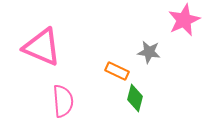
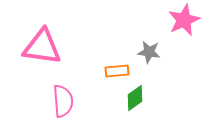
pink triangle: rotated 15 degrees counterclockwise
orange rectangle: rotated 30 degrees counterclockwise
green diamond: rotated 40 degrees clockwise
